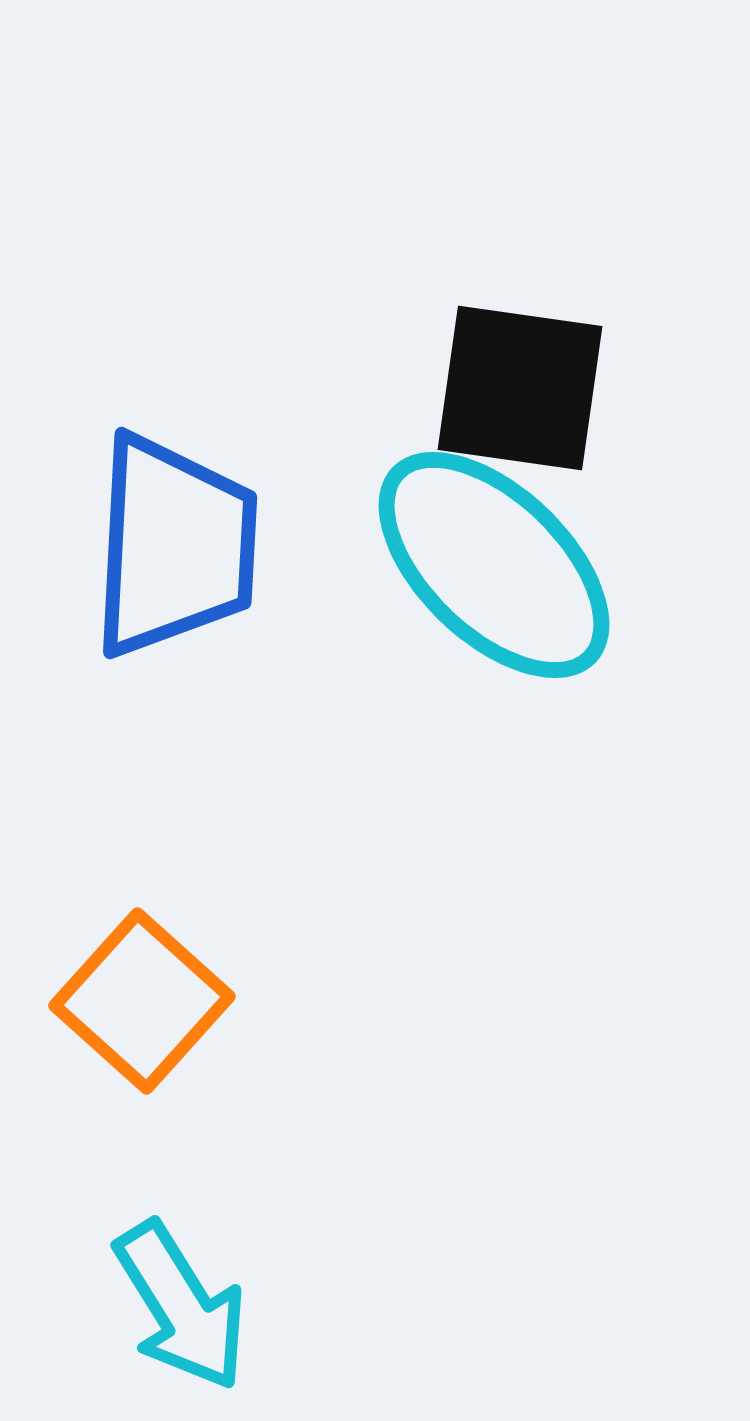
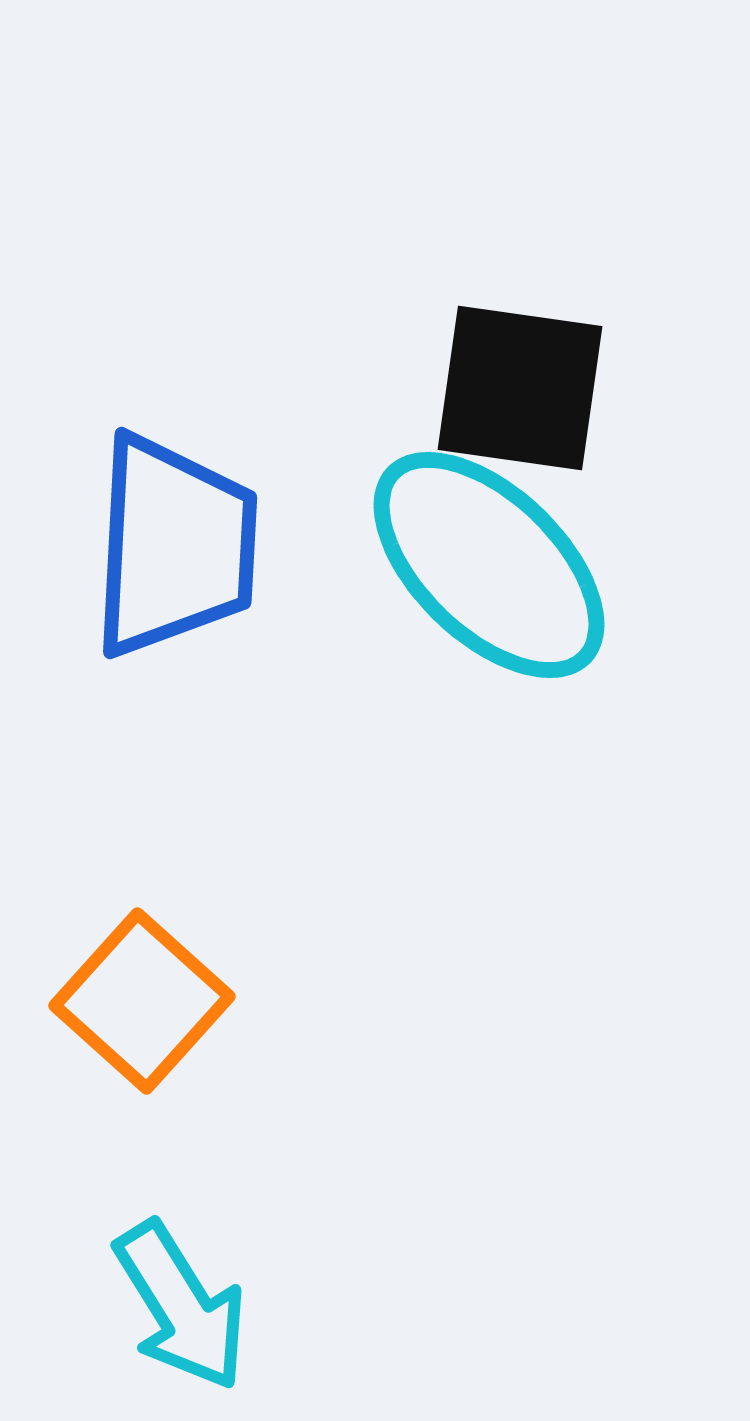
cyan ellipse: moved 5 px left
